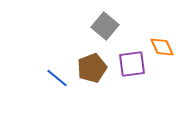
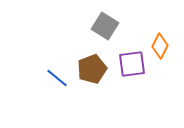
gray square: rotated 8 degrees counterclockwise
orange diamond: moved 2 px left, 1 px up; rotated 50 degrees clockwise
brown pentagon: moved 1 px down
